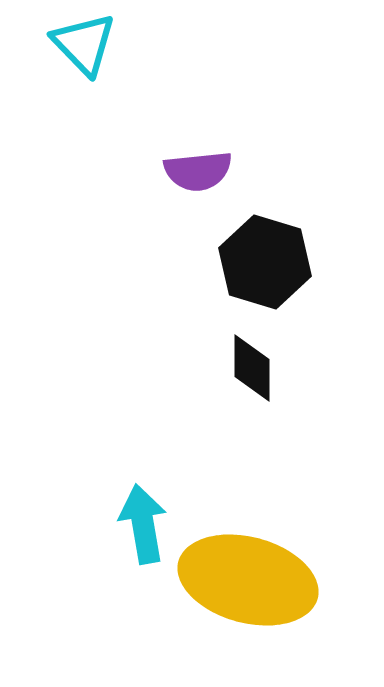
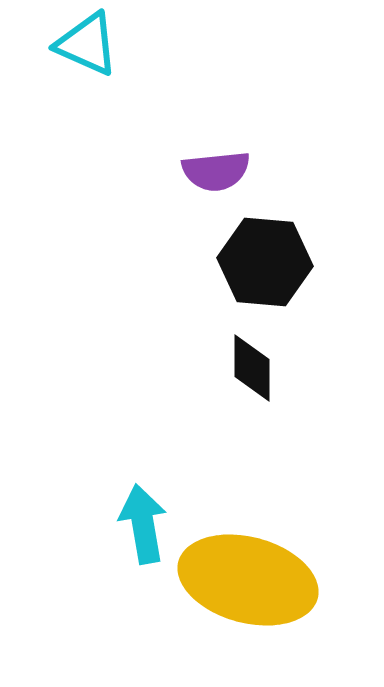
cyan triangle: moved 3 px right; rotated 22 degrees counterclockwise
purple semicircle: moved 18 px right
black hexagon: rotated 12 degrees counterclockwise
